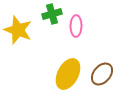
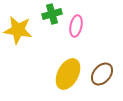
pink ellipse: rotated 10 degrees clockwise
yellow star: rotated 12 degrees counterclockwise
